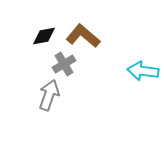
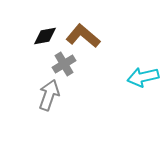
black diamond: moved 1 px right
cyan arrow: moved 6 px down; rotated 20 degrees counterclockwise
